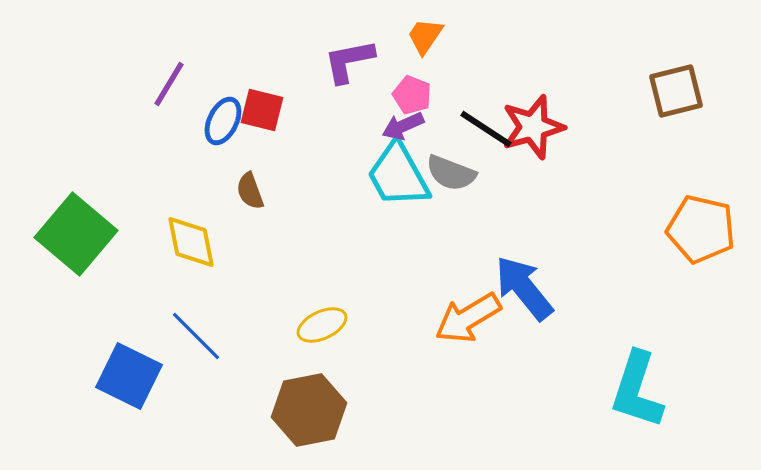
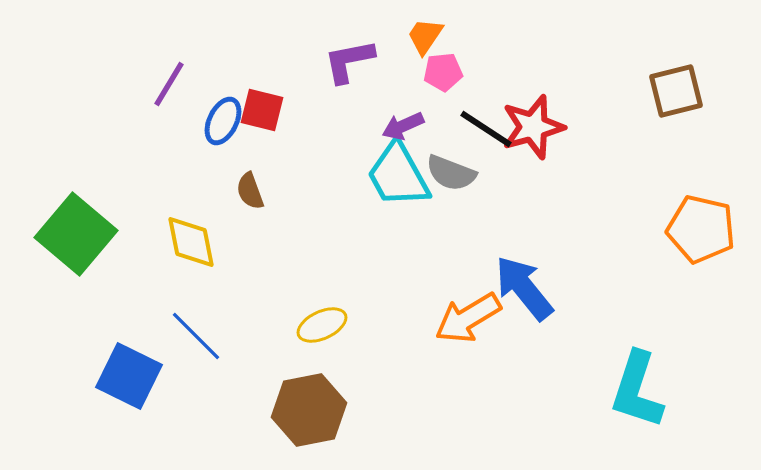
pink pentagon: moved 31 px right, 23 px up; rotated 27 degrees counterclockwise
